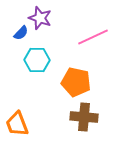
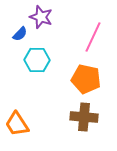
purple star: moved 1 px right, 1 px up
blue semicircle: moved 1 px left, 1 px down
pink line: rotated 40 degrees counterclockwise
orange pentagon: moved 10 px right, 3 px up
orange trapezoid: rotated 12 degrees counterclockwise
